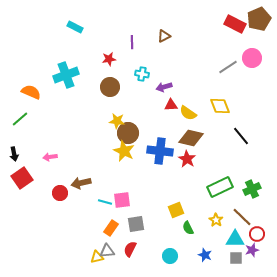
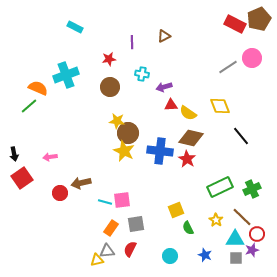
orange semicircle at (31, 92): moved 7 px right, 4 px up
green line at (20, 119): moved 9 px right, 13 px up
yellow triangle at (97, 257): moved 3 px down
